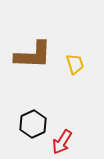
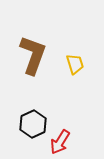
brown L-shape: rotated 72 degrees counterclockwise
red arrow: moved 2 px left
